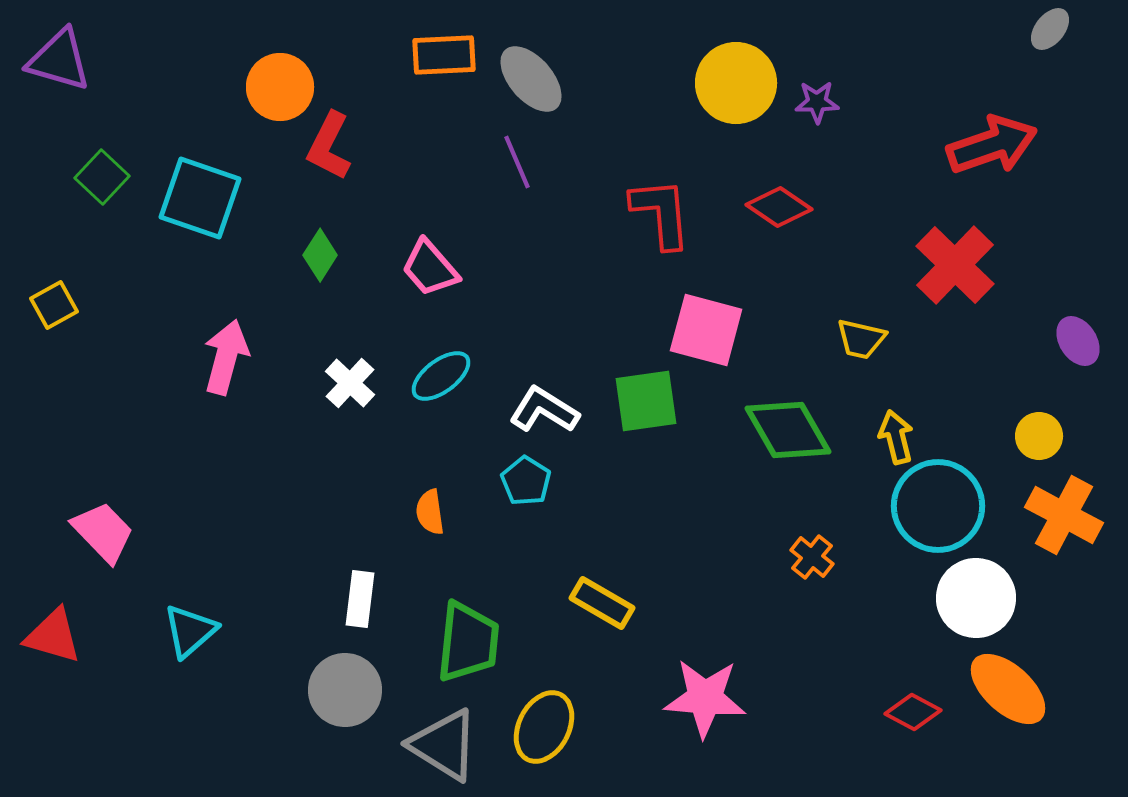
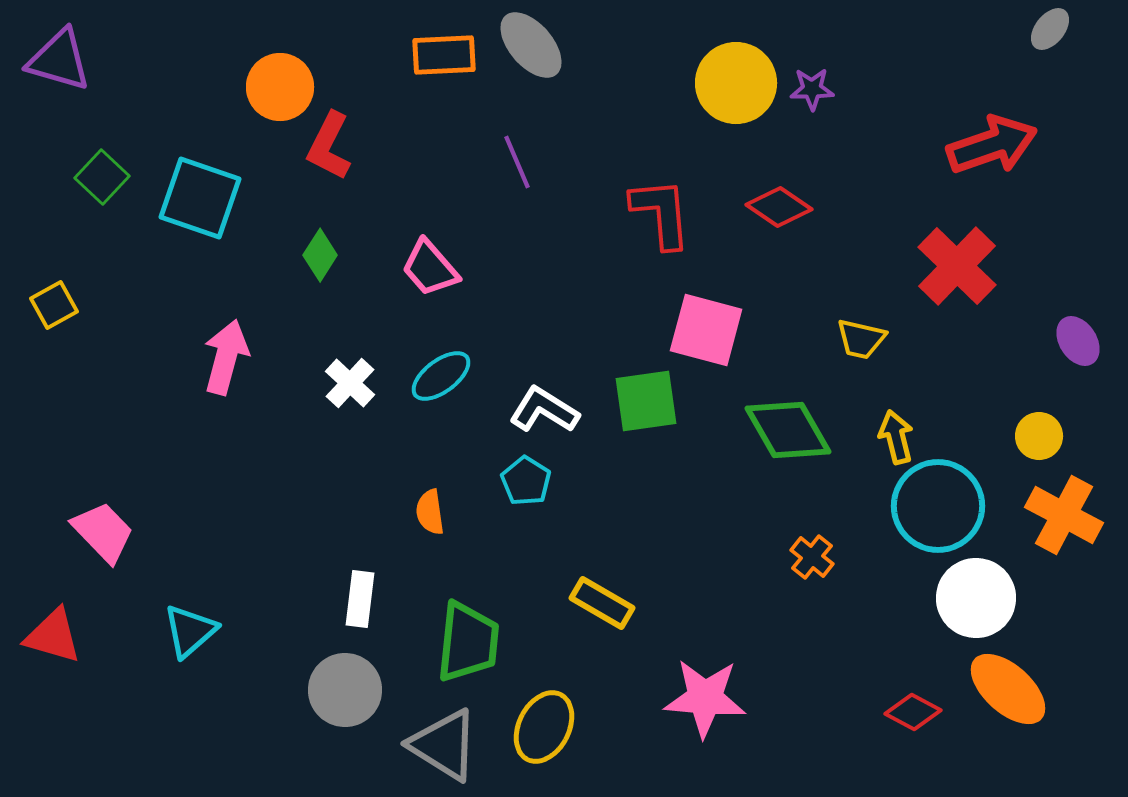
gray ellipse at (531, 79): moved 34 px up
purple star at (817, 102): moved 5 px left, 13 px up
red cross at (955, 265): moved 2 px right, 1 px down
